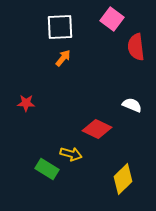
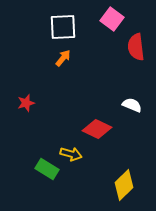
white square: moved 3 px right
red star: rotated 18 degrees counterclockwise
yellow diamond: moved 1 px right, 6 px down
